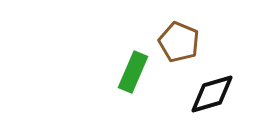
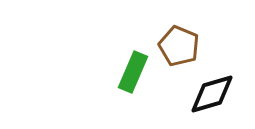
brown pentagon: moved 4 px down
